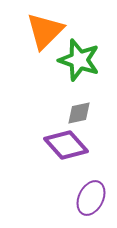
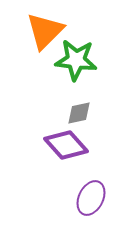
green star: moved 3 px left; rotated 12 degrees counterclockwise
